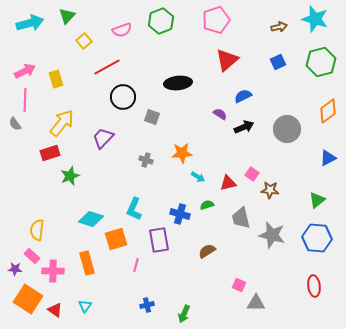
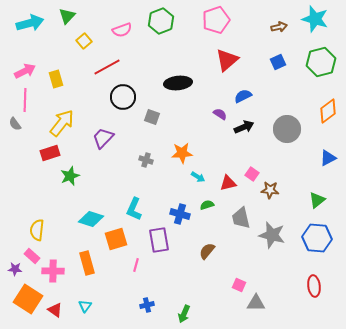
brown semicircle at (207, 251): rotated 18 degrees counterclockwise
